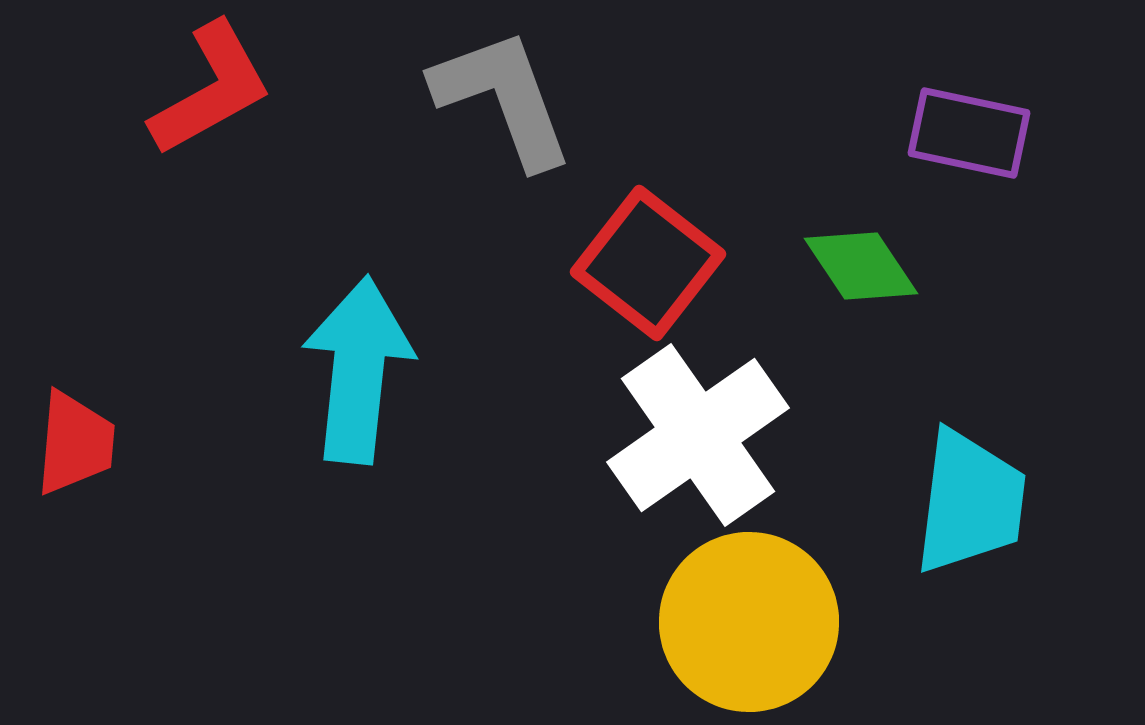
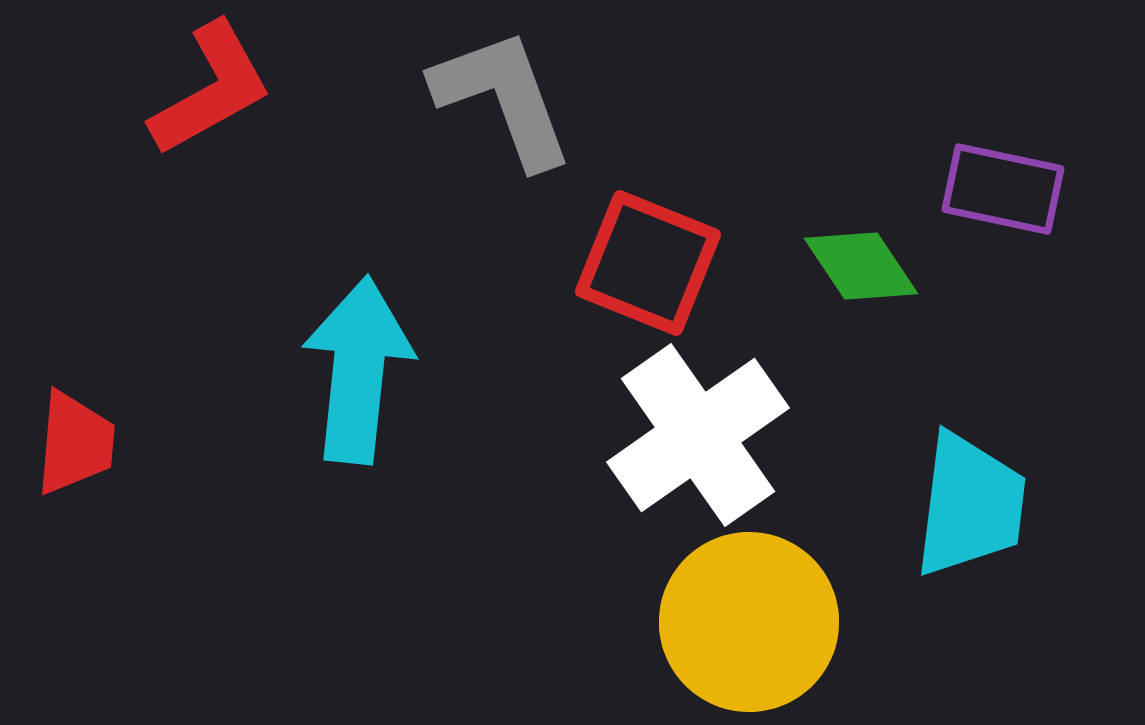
purple rectangle: moved 34 px right, 56 px down
red square: rotated 16 degrees counterclockwise
cyan trapezoid: moved 3 px down
